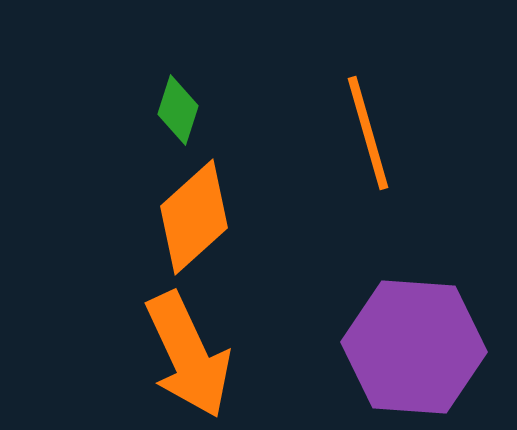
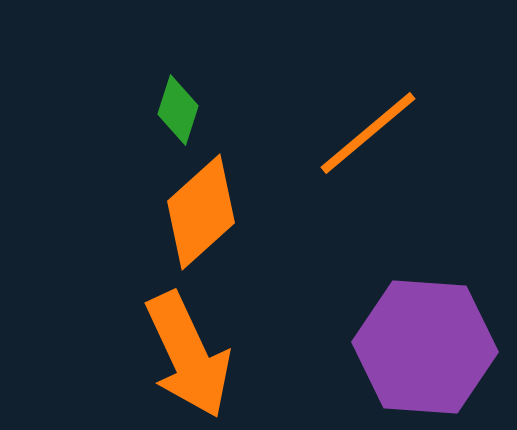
orange line: rotated 66 degrees clockwise
orange diamond: moved 7 px right, 5 px up
purple hexagon: moved 11 px right
